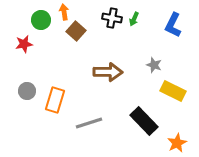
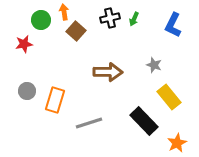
black cross: moved 2 px left; rotated 24 degrees counterclockwise
yellow rectangle: moved 4 px left, 6 px down; rotated 25 degrees clockwise
